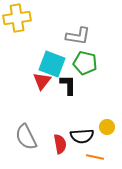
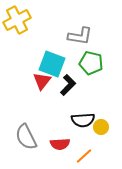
yellow cross: moved 2 px down; rotated 20 degrees counterclockwise
gray L-shape: moved 2 px right
green pentagon: moved 6 px right
black L-shape: rotated 45 degrees clockwise
yellow circle: moved 6 px left
black semicircle: moved 1 px right, 16 px up
red semicircle: rotated 96 degrees clockwise
orange line: moved 11 px left, 1 px up; rotated 54 degrees counterclockwise
